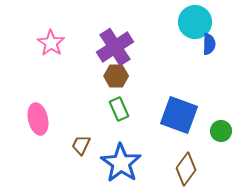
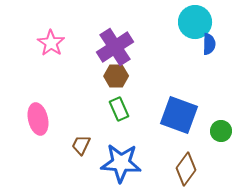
blue star: rotated 30 degrees counterclockwise
